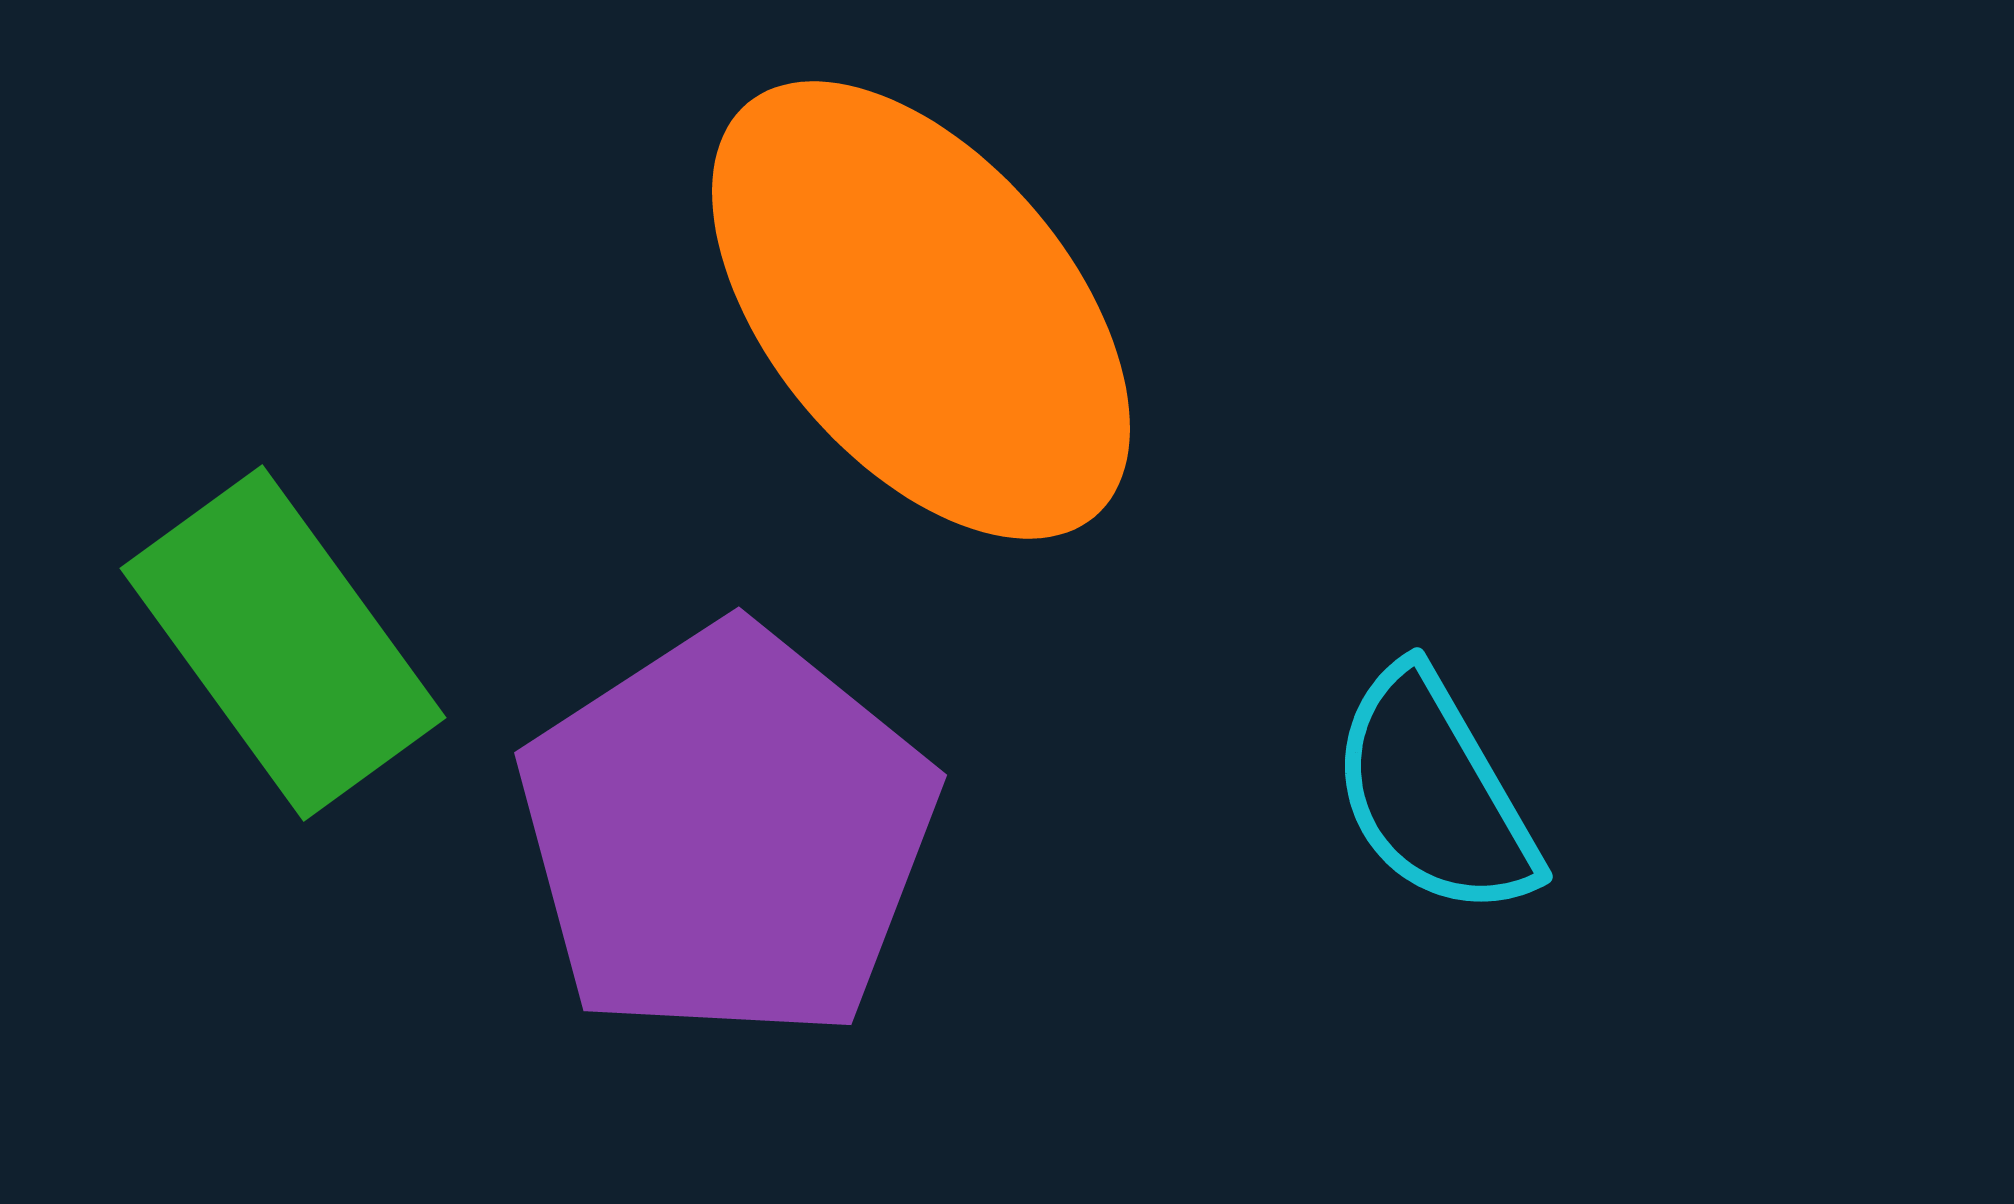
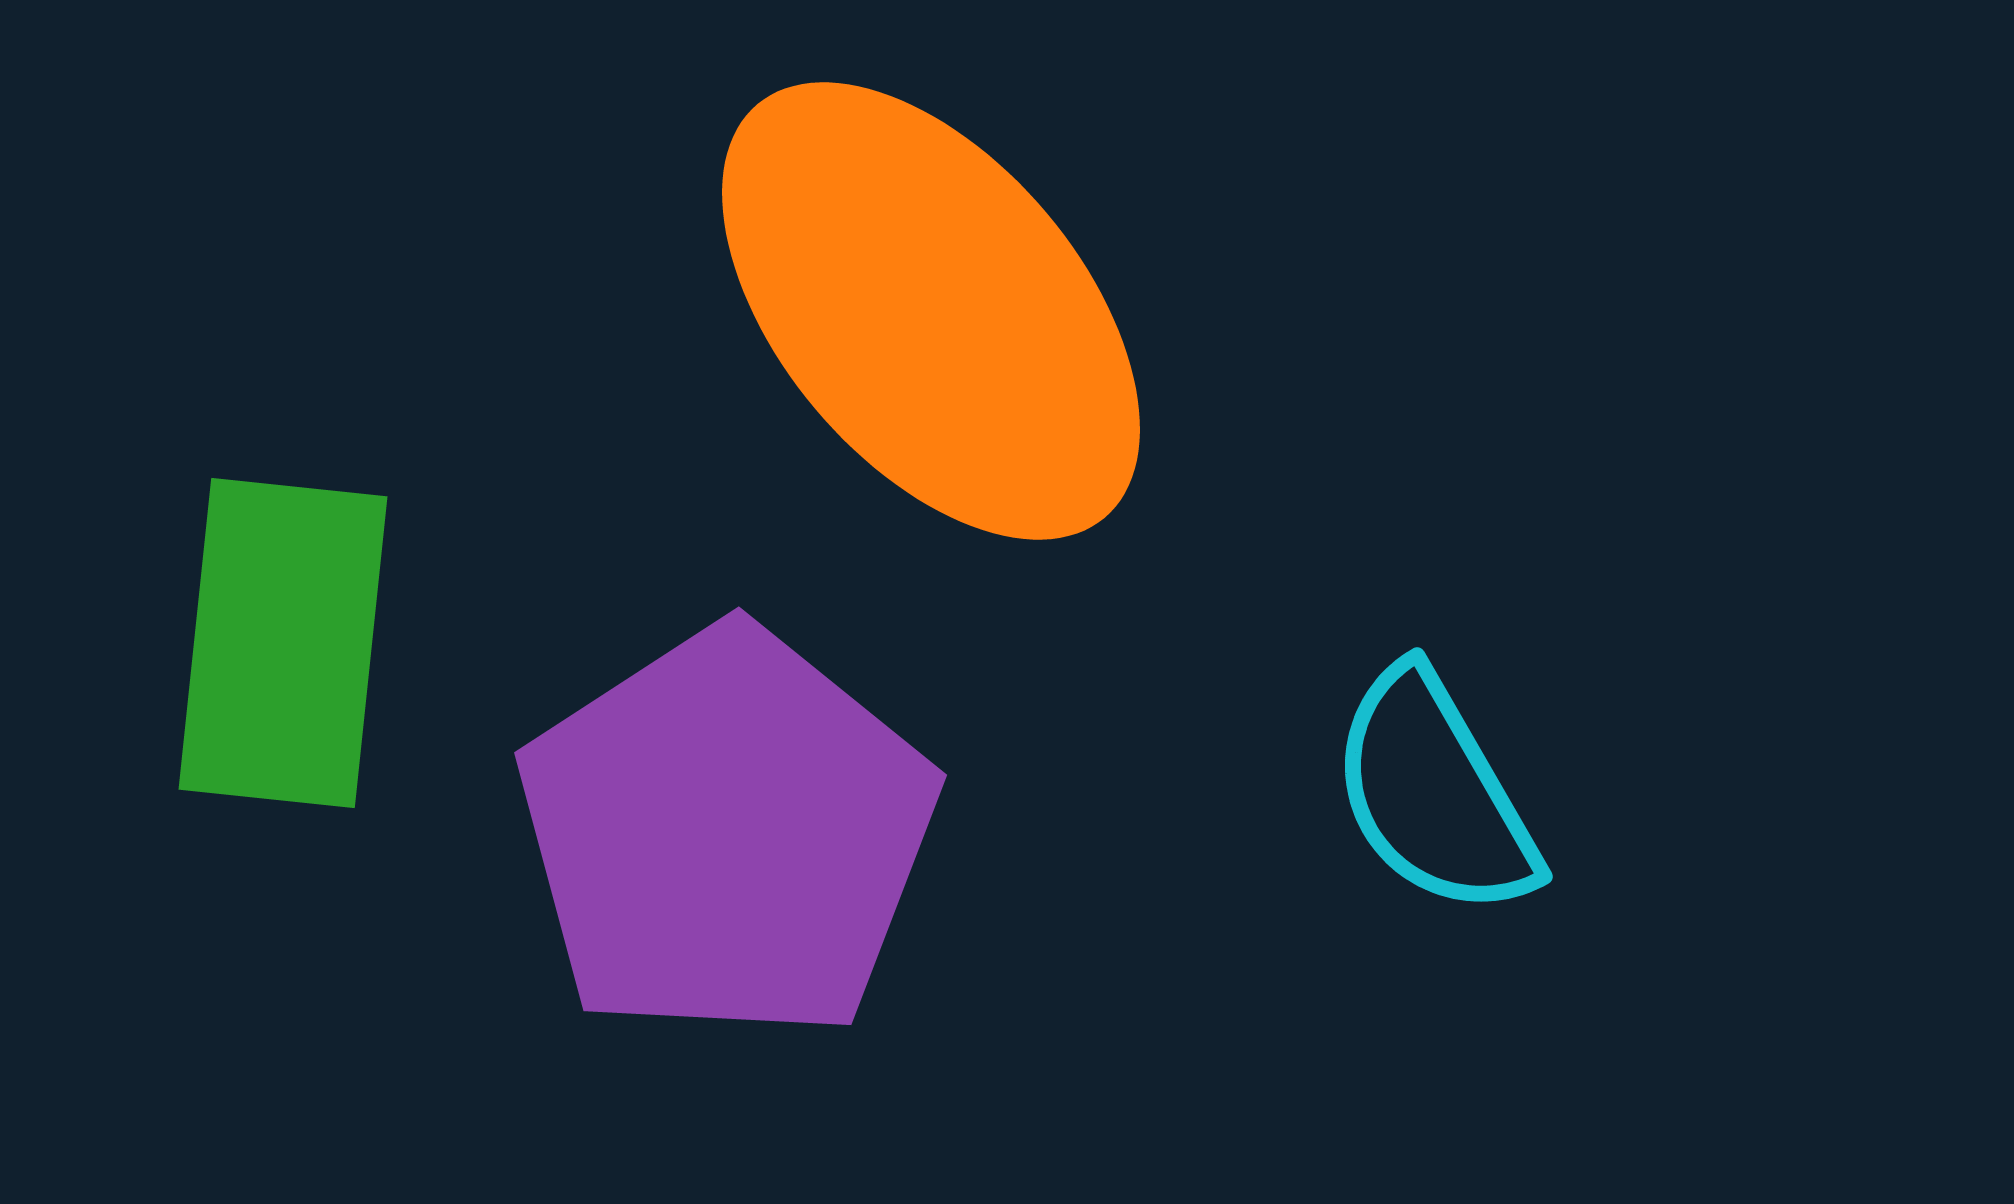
orange ellipse: moved 10 px right, 1 px down
green rectangle: rotated 42 degrees clockwise
